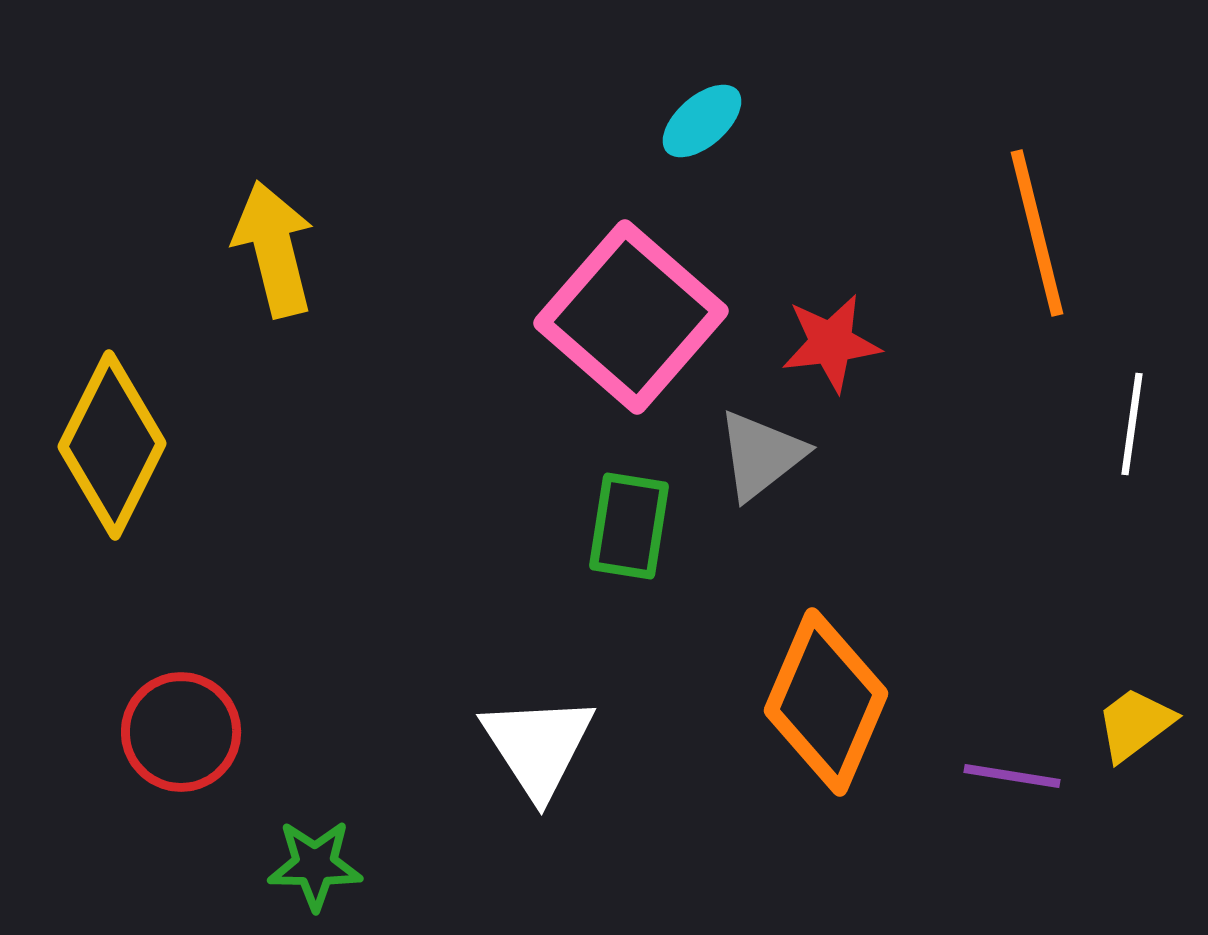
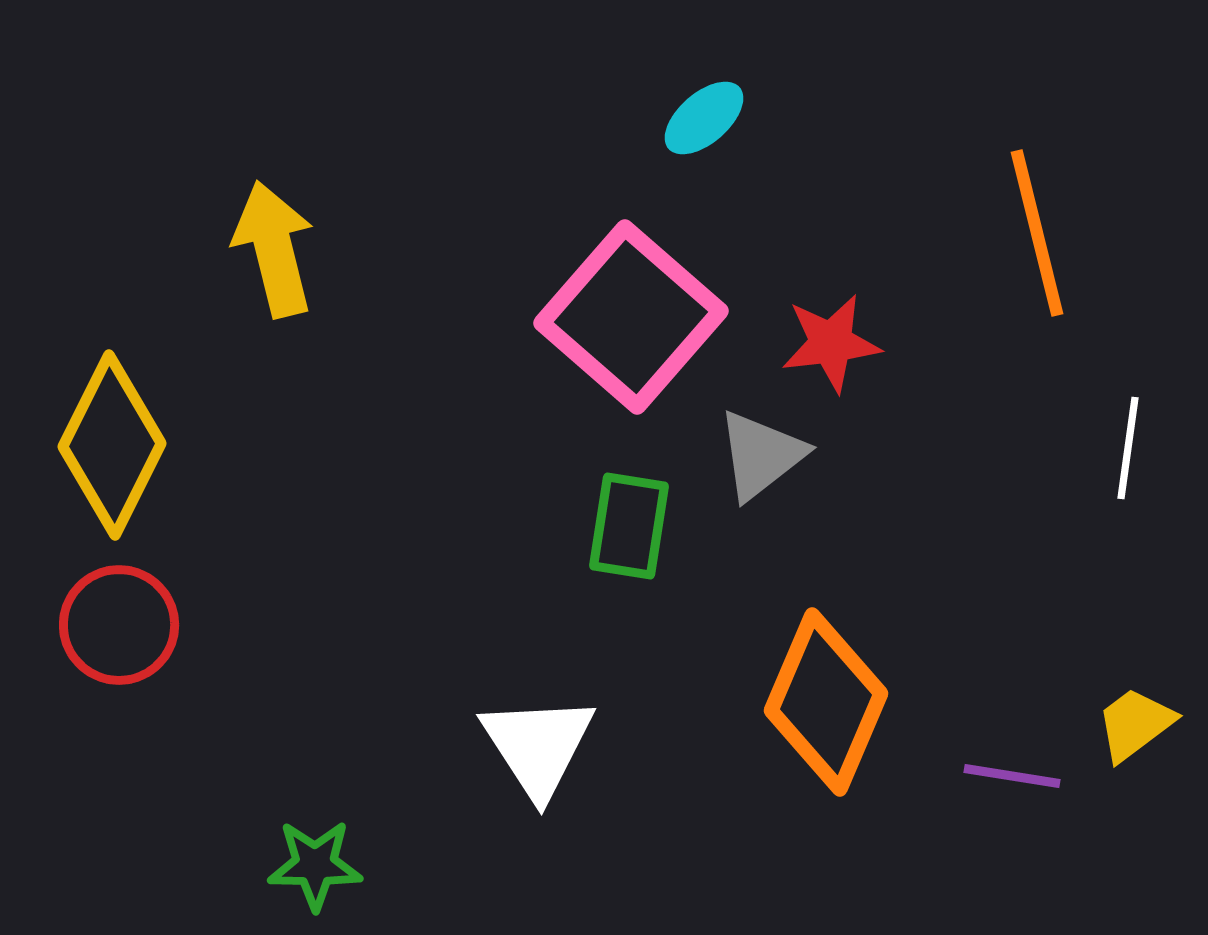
cyan ellipse: moved 2 px right, 3 px up
white line: moved 4 px left, 24 px down
red circle: moved 62 px left, 107 px up
